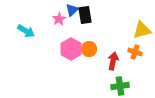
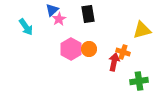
blue triangle: moved 20 px left
black rectangle: moved 3 px right, 1 px up
cyan arrow: moved 4 px up; rotated 24 degrees clockwise
orange cross: moved 12 px left
red arrow: moved 1 px right, 1 px down
green cross: moved 19 px right, 5 px up
